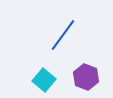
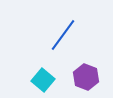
cyan square: moved 1 px left
